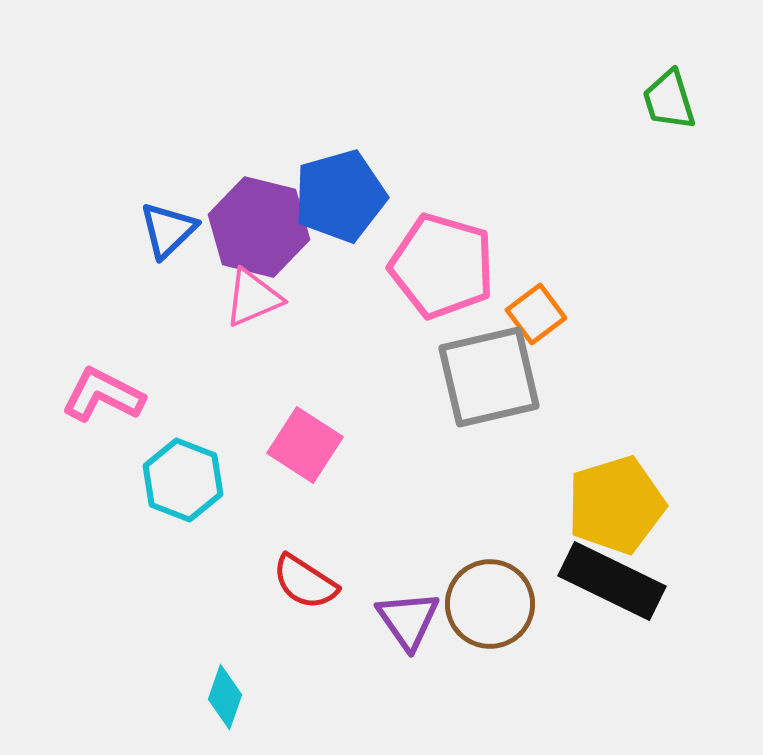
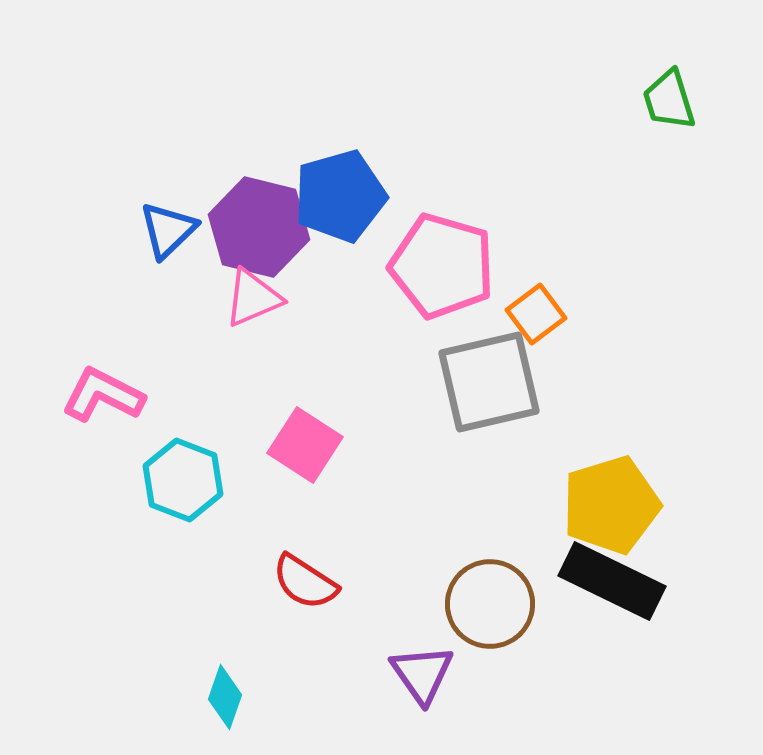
gray square: moved 5 px down
yellow pentagon: moved 5 px left
purple triangle: moved 14 px right, 54 px down
